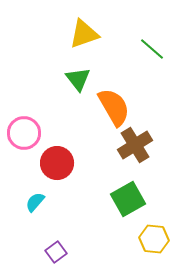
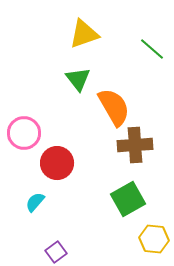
brown cross: rotated 28 degrees clockwise
